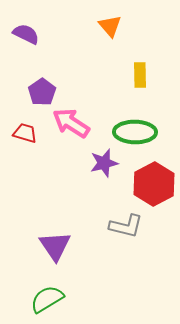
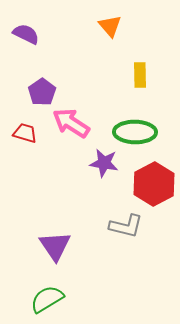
purple star: rotated 24 degrees clockwise
